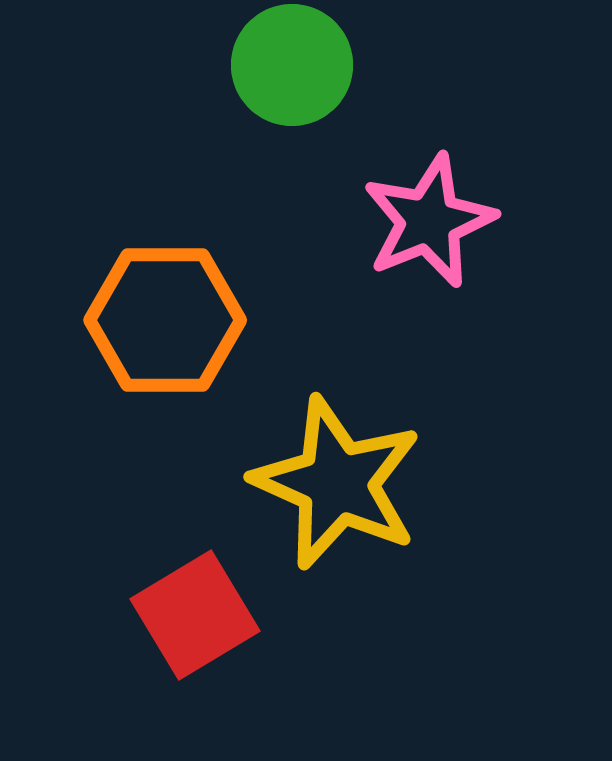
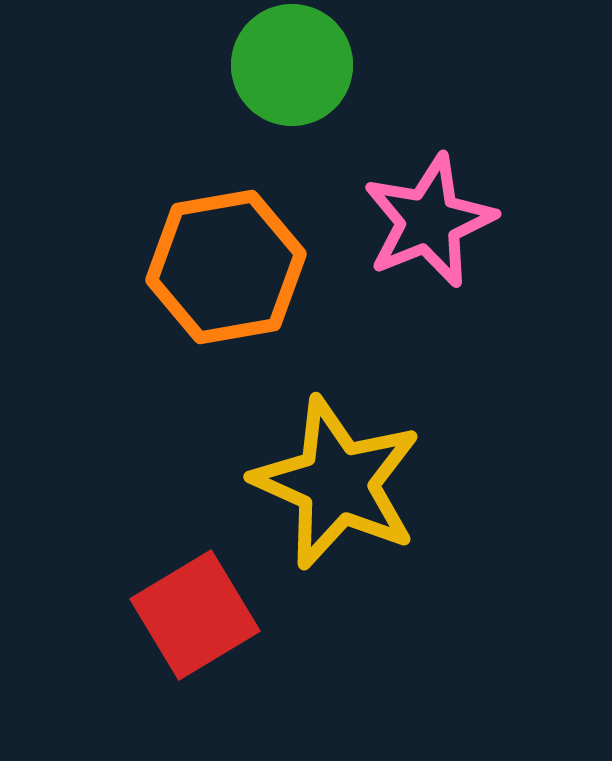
orange hexagon: moved 61 px right, 53 px up; rotated 10 degrees counterclockwise
